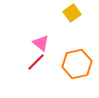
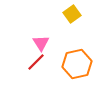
yellow square: moved 1 px down
pink triangle: rotated 18 degrees clockwise
